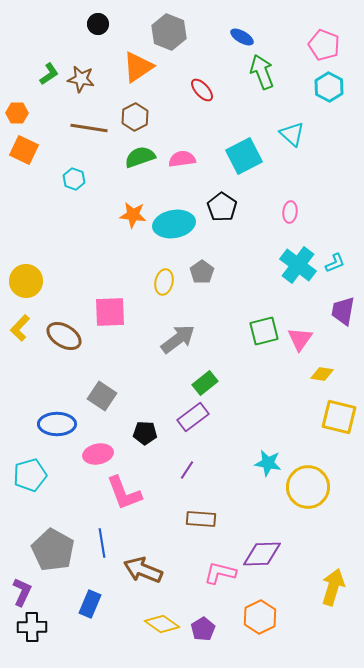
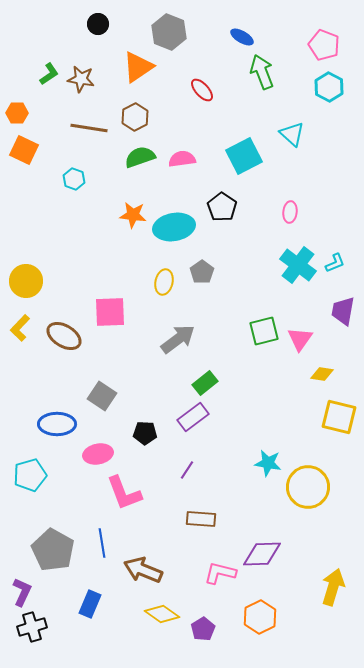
cyan ellipse at (174, 224): moved 3 px down
yellow diamond at (162, 624): moved 10 px up
black cross at (32, 627): rotated 16 degrees counterclockwise
